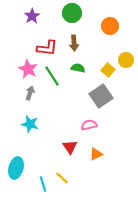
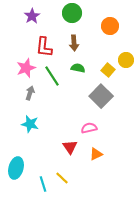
red L-shape: moved 3 px left, 1 px up; rotated 90 degrees clockwise
pink star: moved 2 px left, 1 px up; rotated 24 degrees clockwise
gray square: rotated 10 degrees counterclockwise
pink semicircle: moved 3 px down
